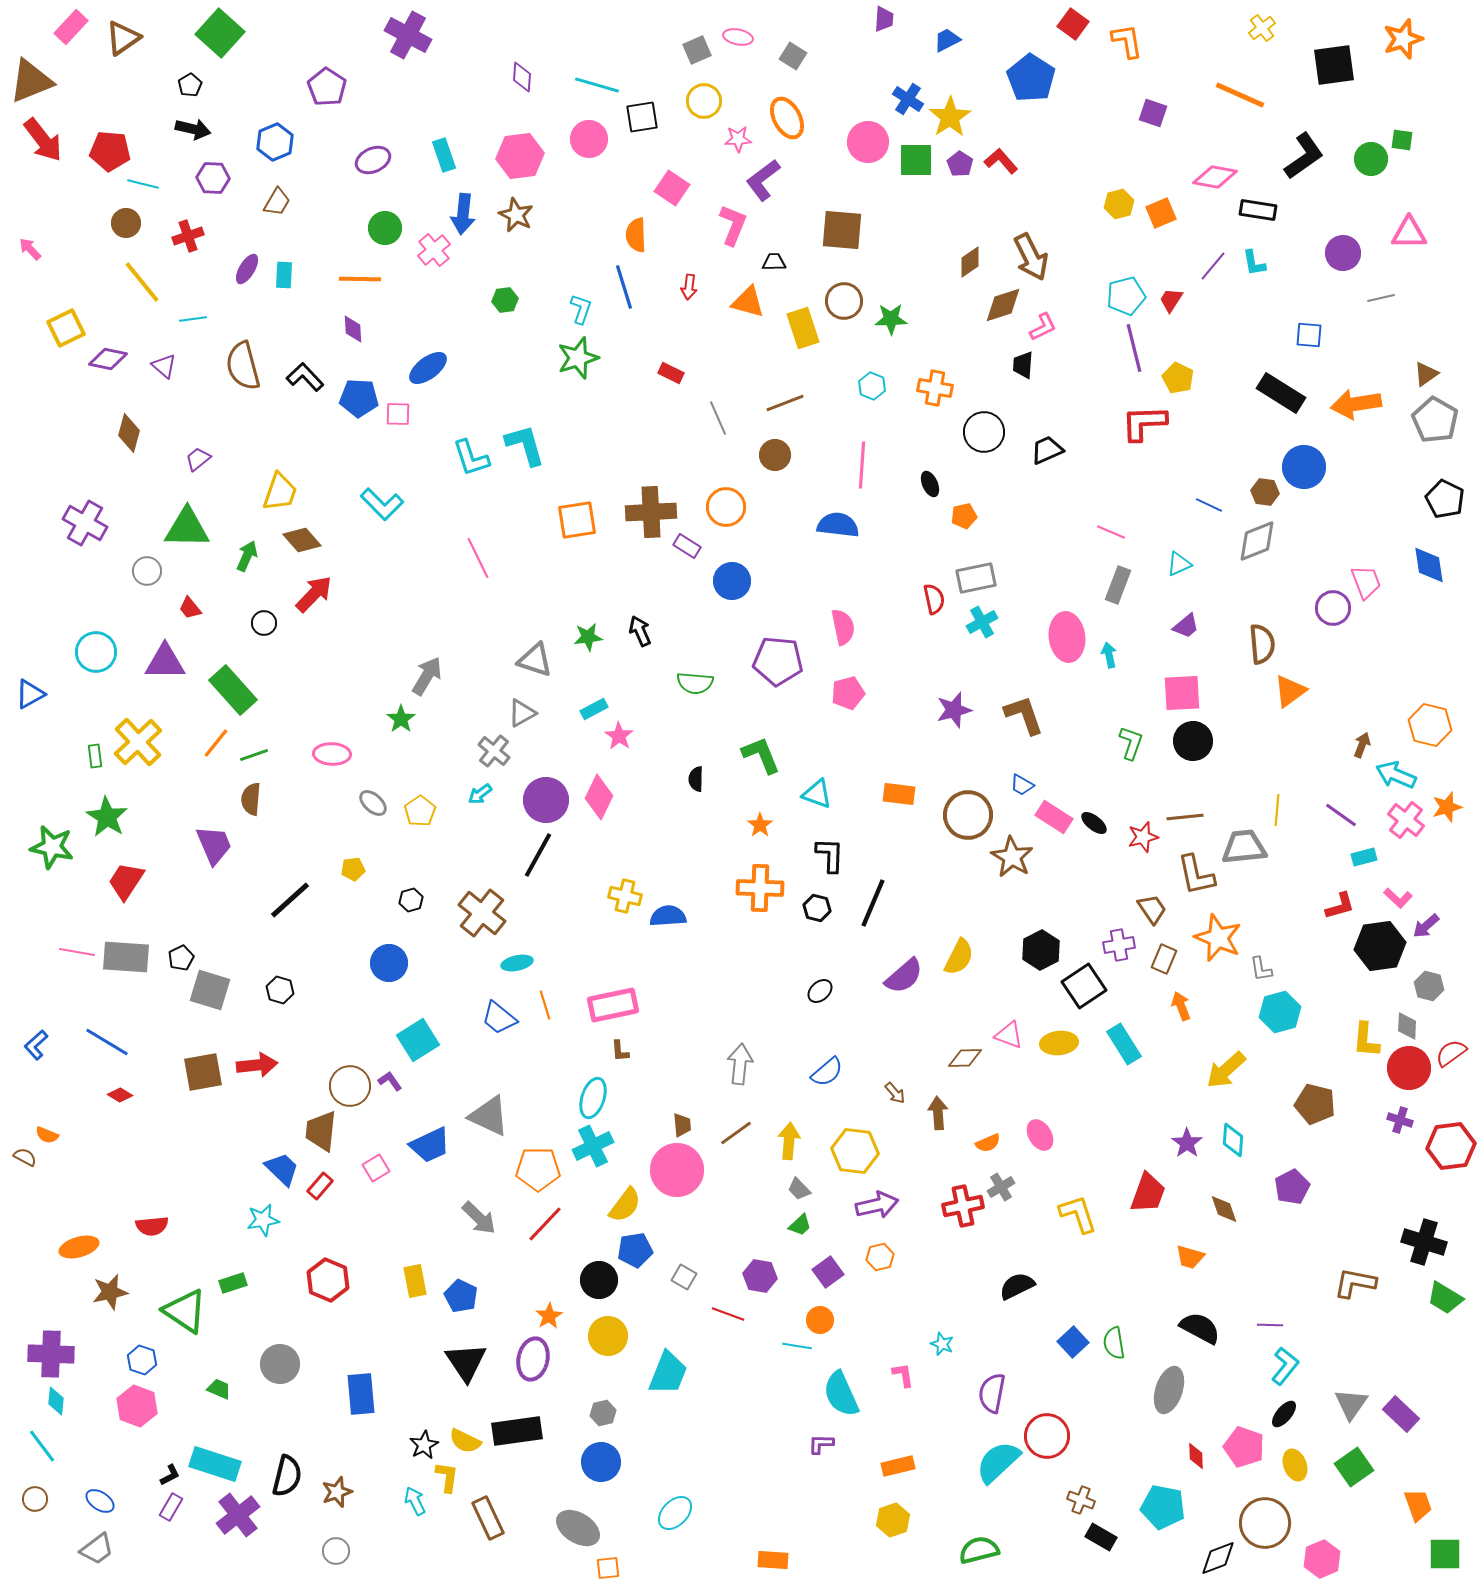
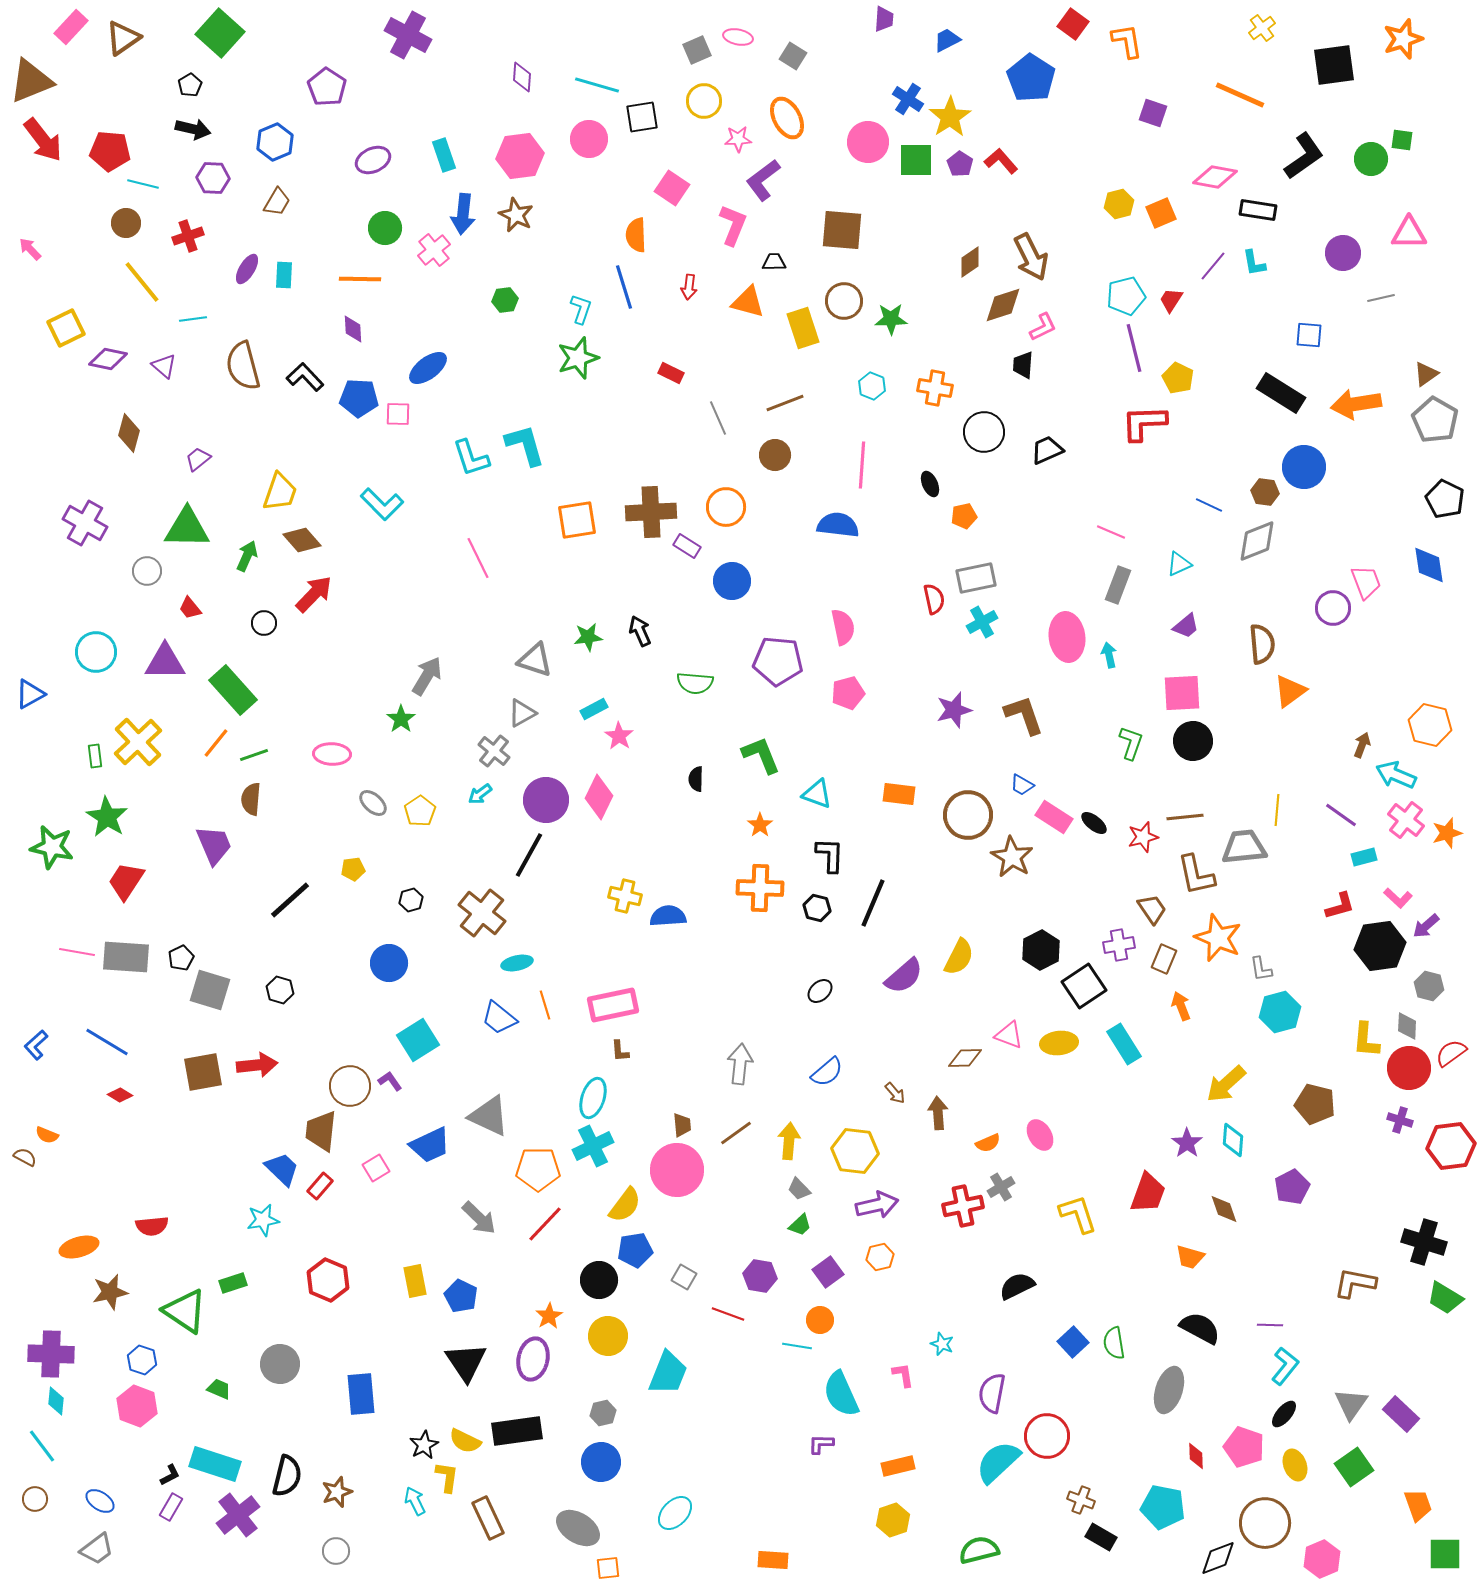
orange star at (1447, 807): moved 26 px down
black line at (538, 855): moved 9 px left
yellow arrow at (1226, 1070): moved 14 px down
